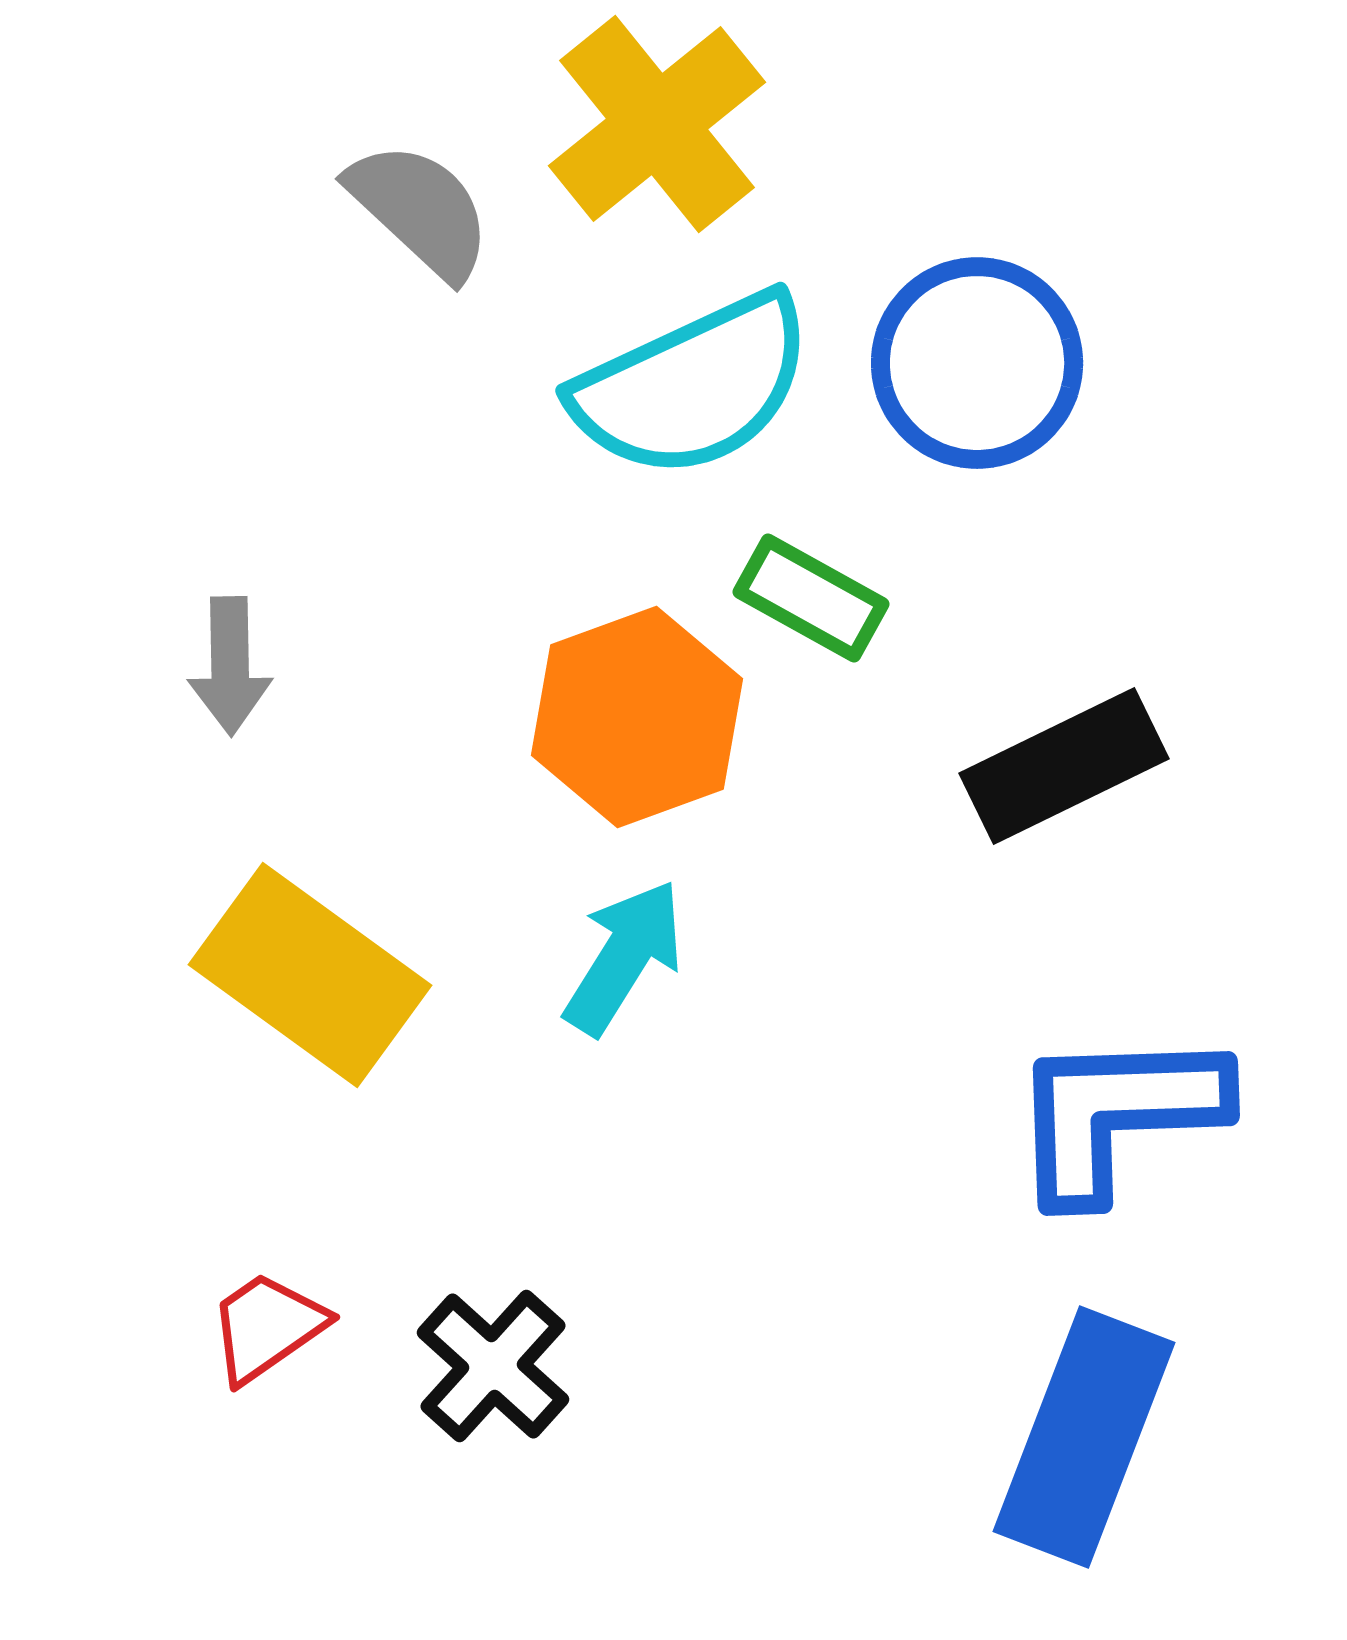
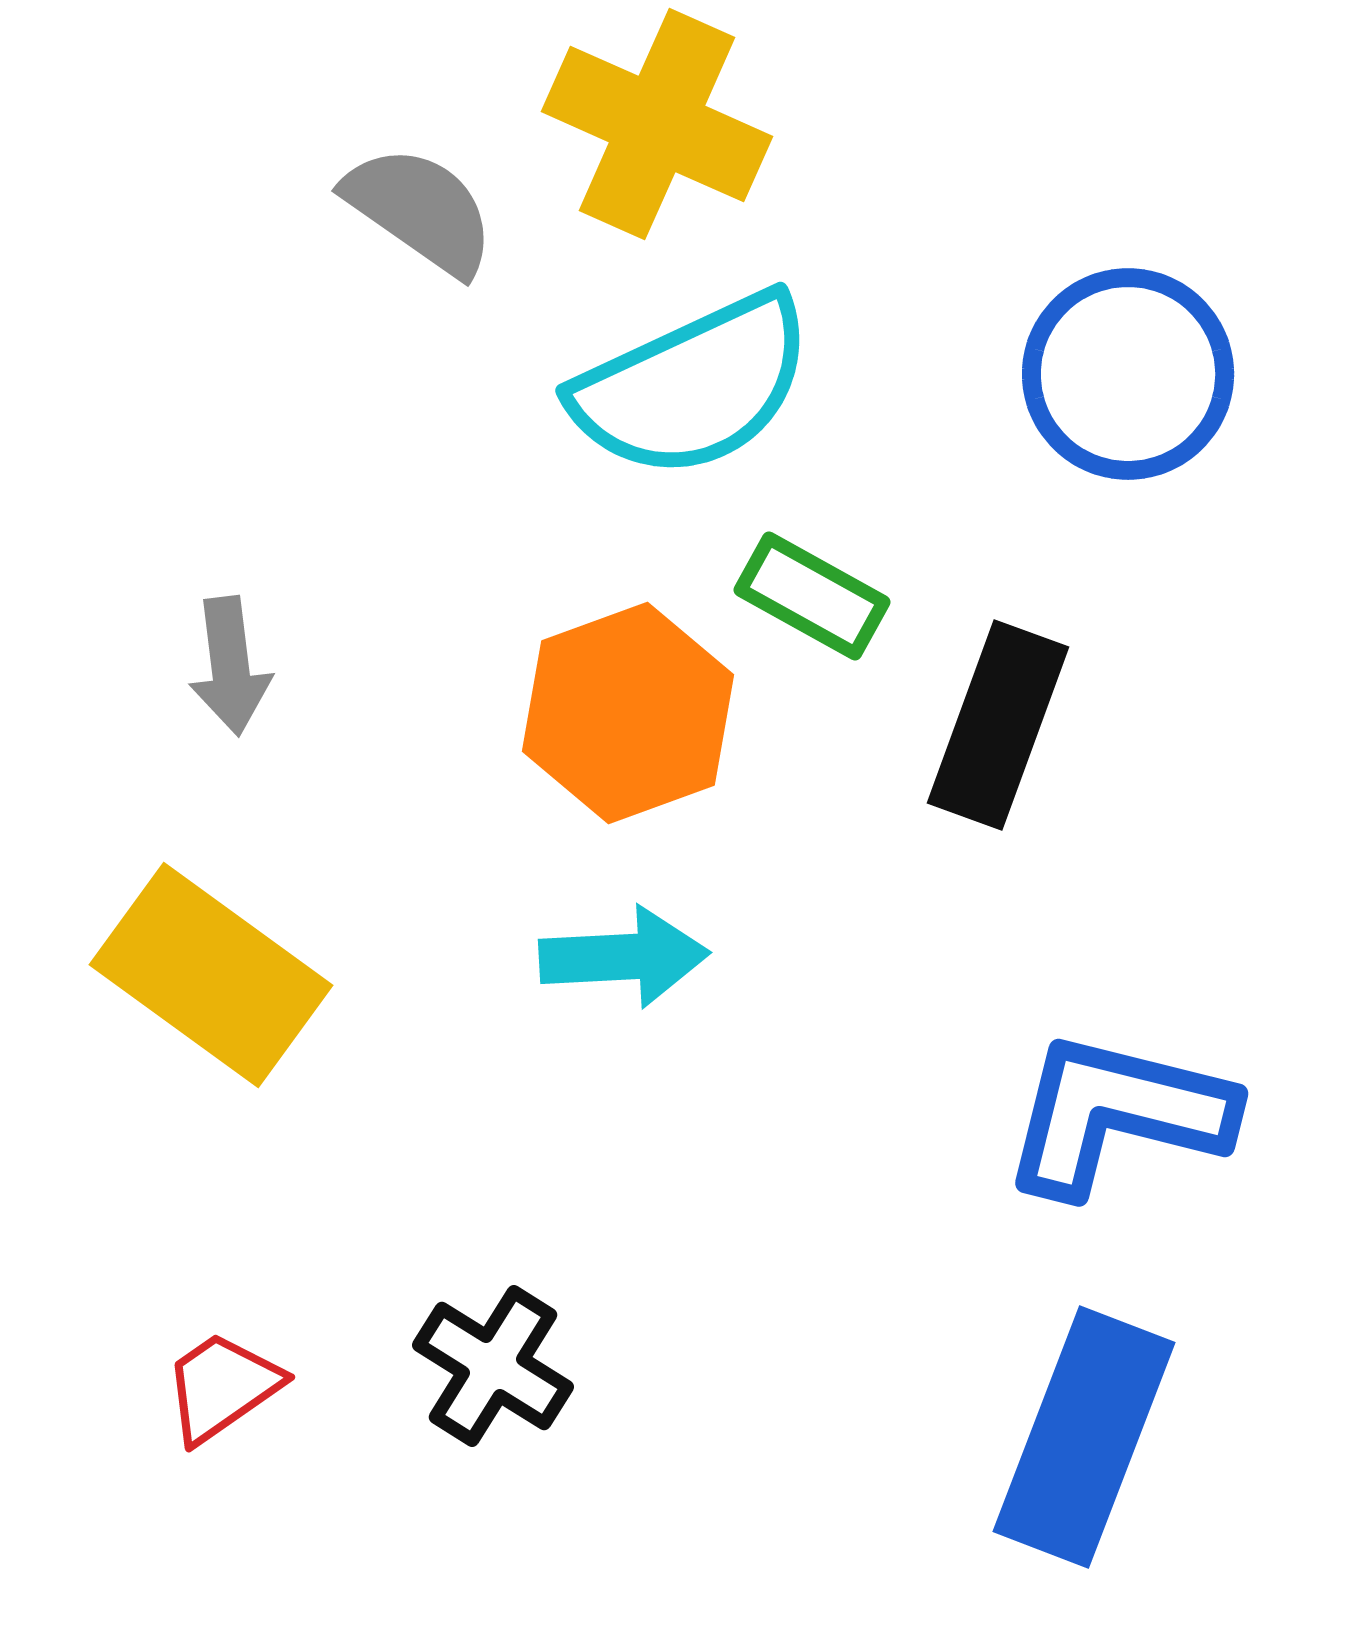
yellow cross: rotated 27 degrees counterclockwise
gray semicircle: rotated 8 degrees counterclockwise
blue circle: moved 151 px right, 11 px down
green rectangle: moved 1 px right, 2 px up
gray arrow: rotated 6 degrees counterclockwise
orange hexagon: moved 9 px left, 4 px up
black rectangle: moved 66 px left, 41 px up; rotated 44 degrees counterclockwise
cyan arrow: rotated 55 degrees clockwise
yellow rectangle: moved 99 px left
blue L-shape: rotated 16 degrees clockwise
red trapezoid: moved 45 px left, 60 px down
black cross: rotated 10 degrees counterclockwise
